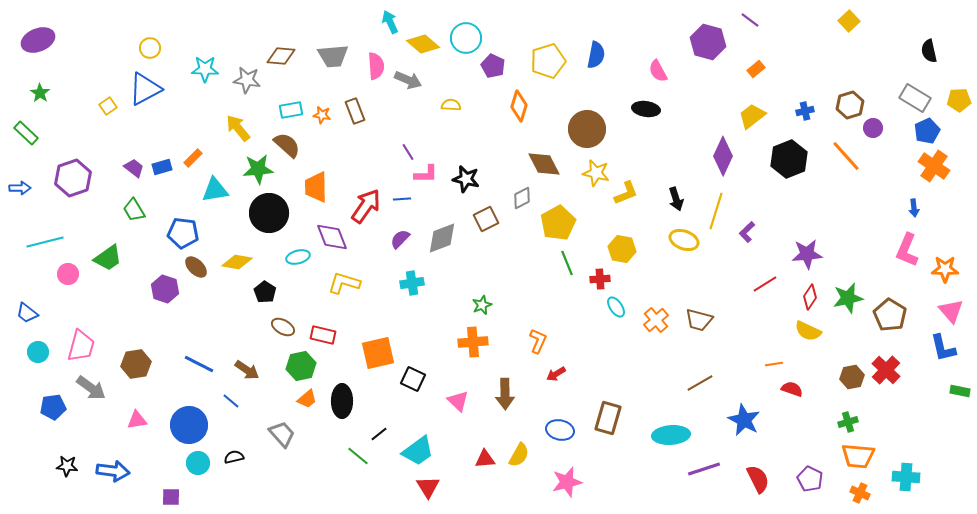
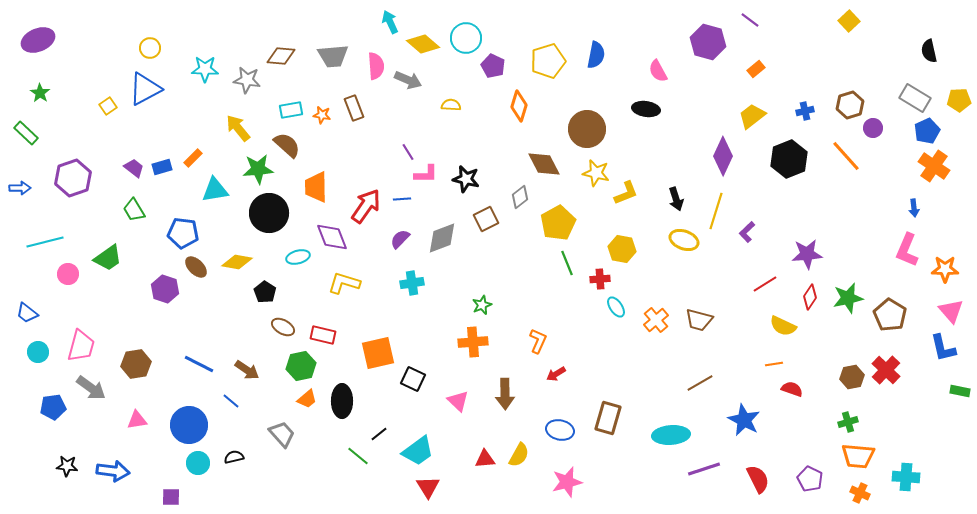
brown rectangle at (355, 111): moved 1 px left, 3 px up
gray diamond at (522, 198): moved 2 px left, 1 px up; rotated 10 degrees counterclockwise
yellow semicircle at (808, 331): moved 25 px left, 5 px up
